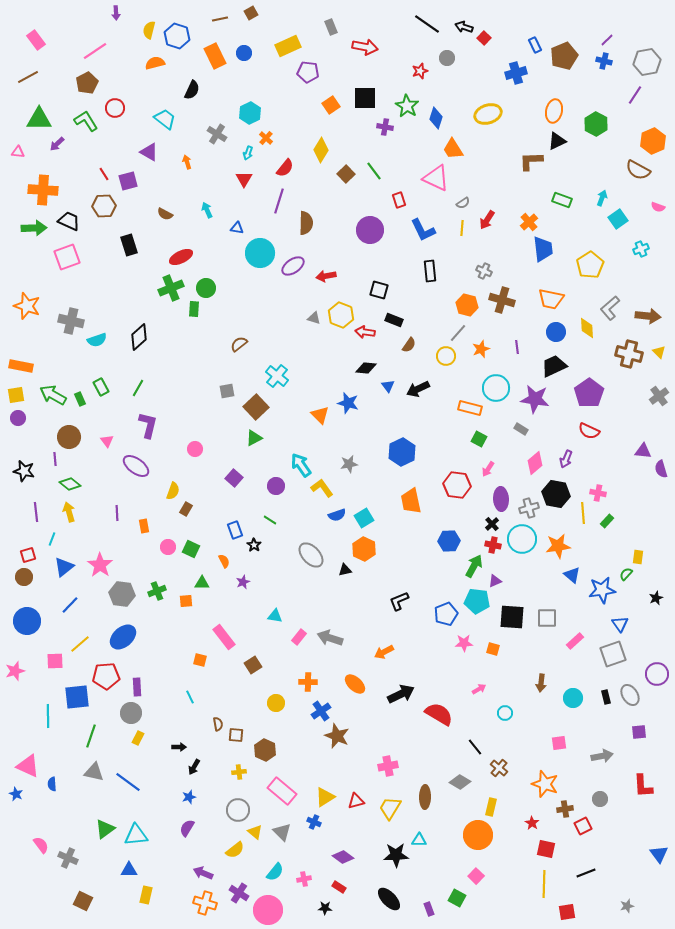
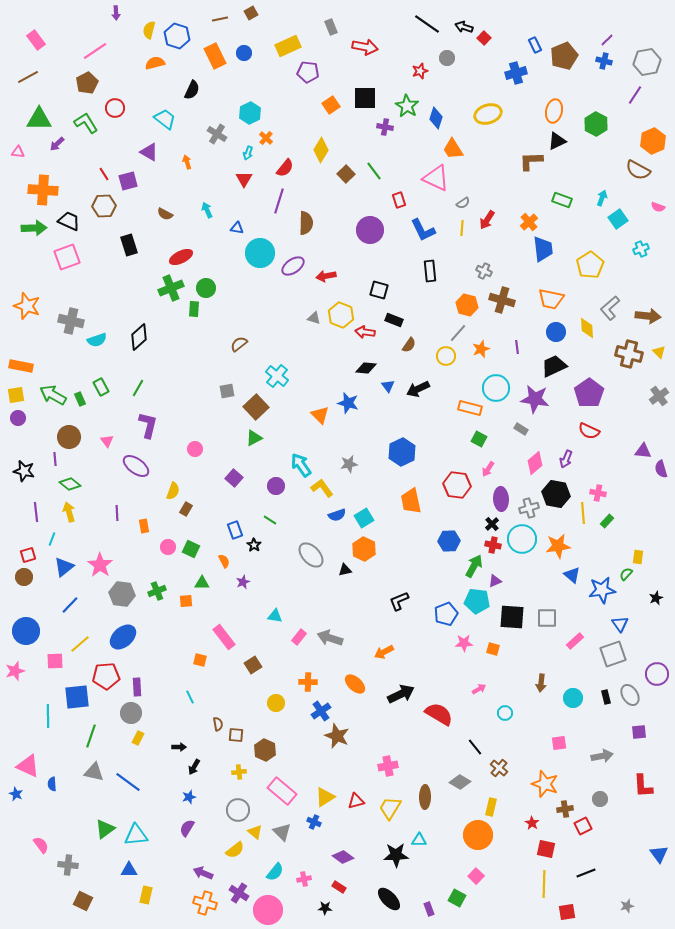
green L-shape at (86, 121): moved 2 px down
blue circle at (27, 621): moved 1 px left, 10 px down
gray cross at (68, 858): moved 7 px down; rotated 18 degrees counterclockwise
